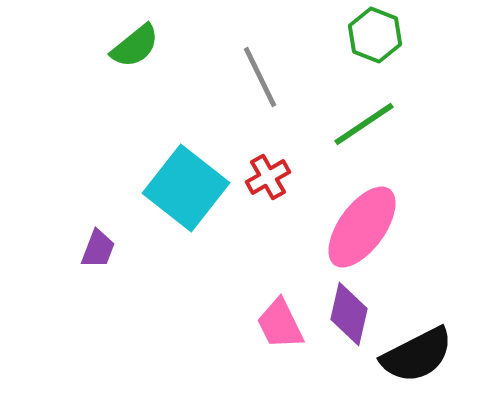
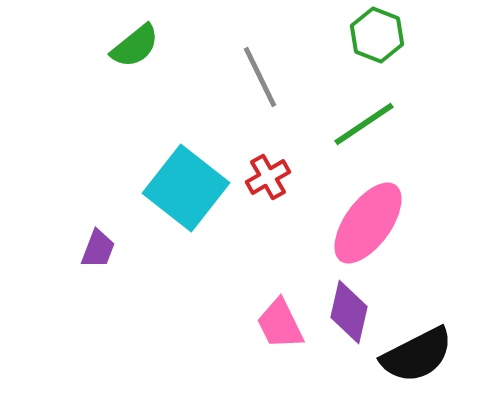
green hexagon: moved 2 px right
pink ellipse: moved 6 px right, 4 px up
purple diamond: moved 2 px up
